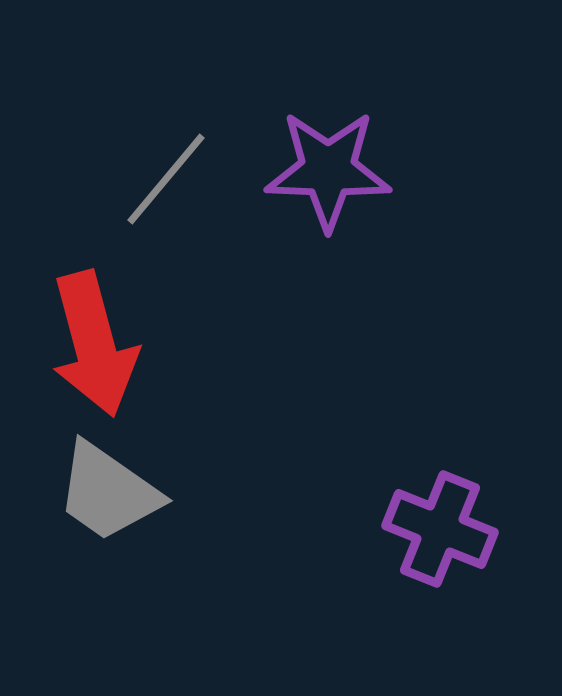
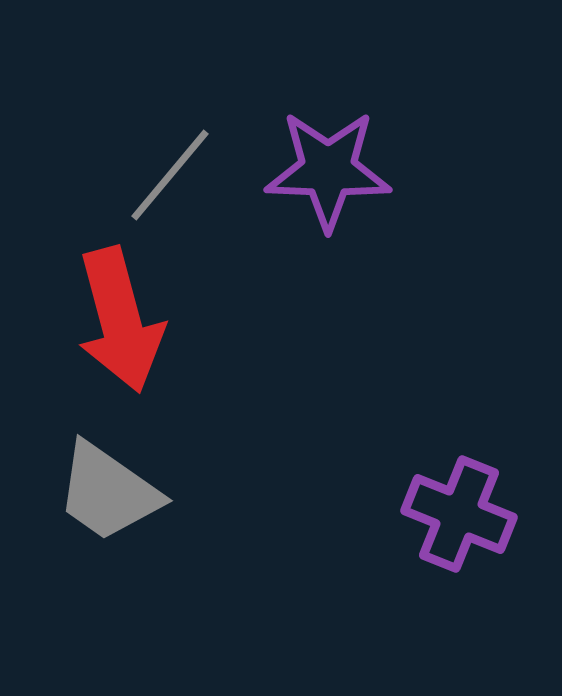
gray line: moved 4 px right, 4 px up
red arrow: moved 26 px right, 24 px up
purple cross: moved 19 px right, 15 px up
